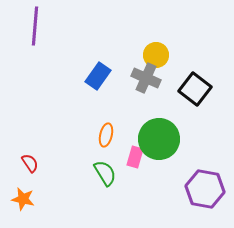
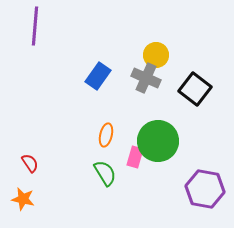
green circle: moved 1 px left, 2 px down
